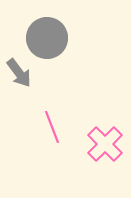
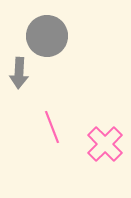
gray circle: moved 2 px up
gray arrow: rotated 40 degrees clockwise
